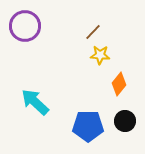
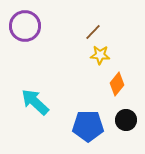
orange diamond: moved 2 px left
black circle: moved 1 px right, 1 px up
